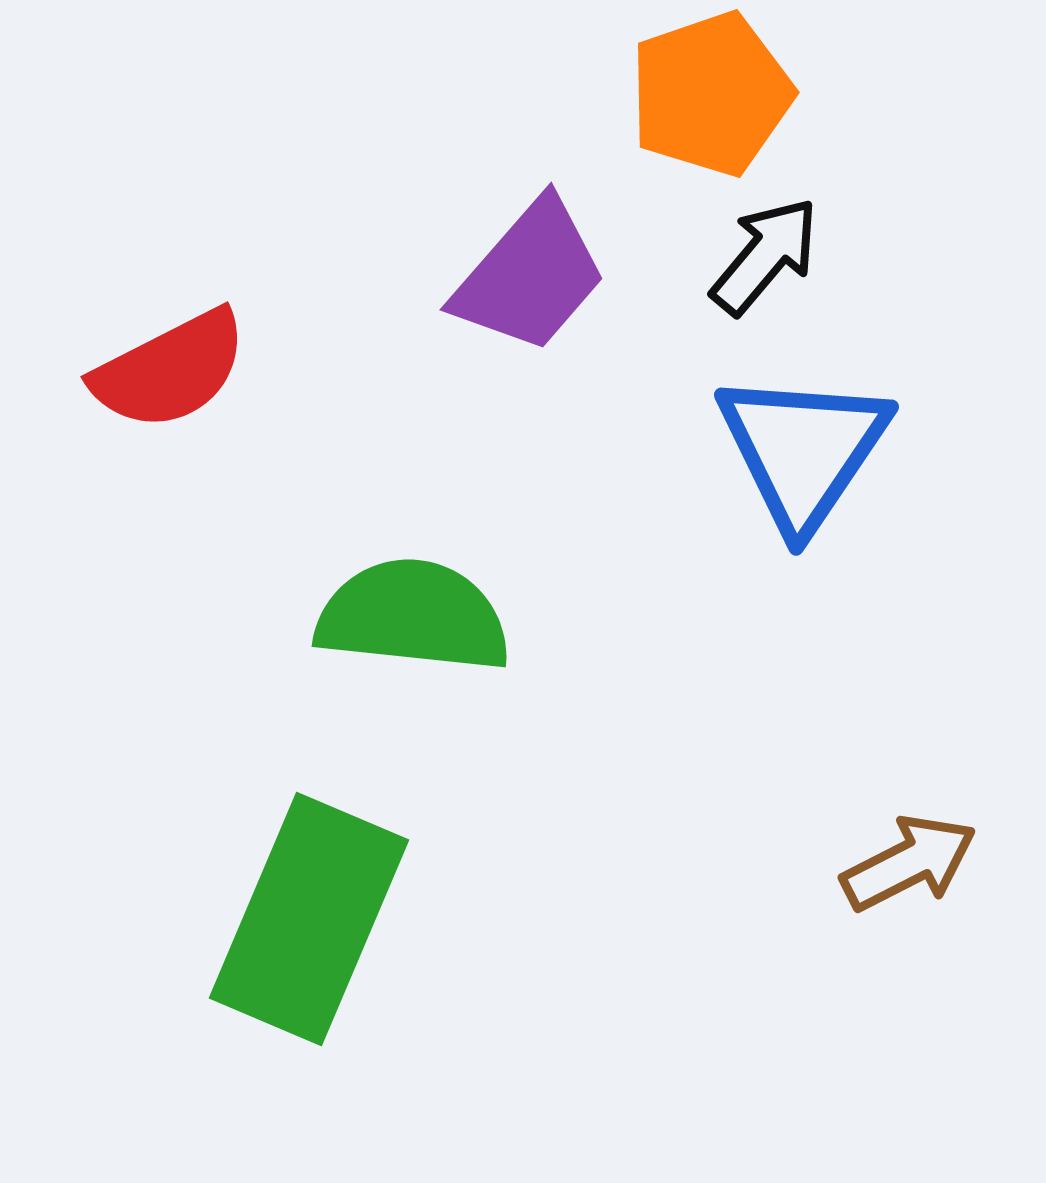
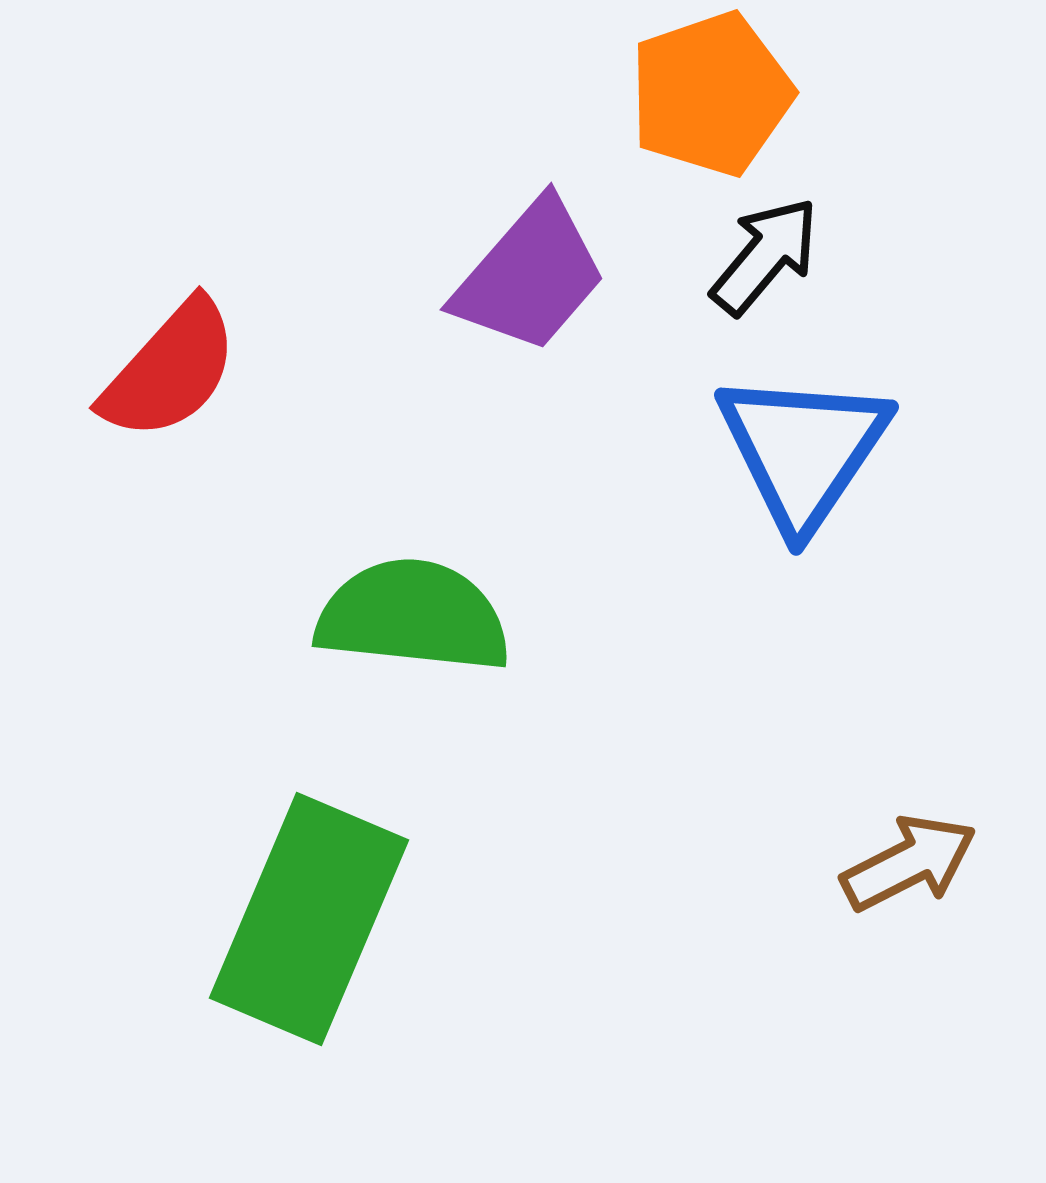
red semicircle: rotated 21 degrees counterclockwise
